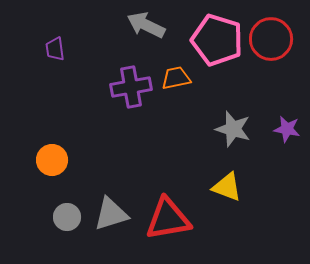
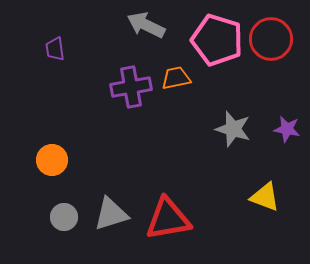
yellow triangle: moved 38 px right, 10 px down
gray circle: moved 3 px left
